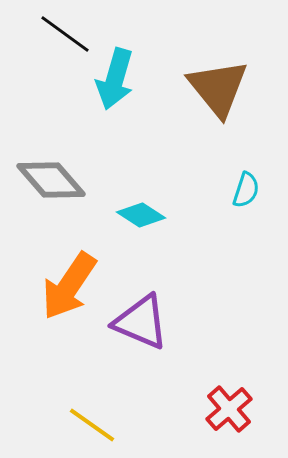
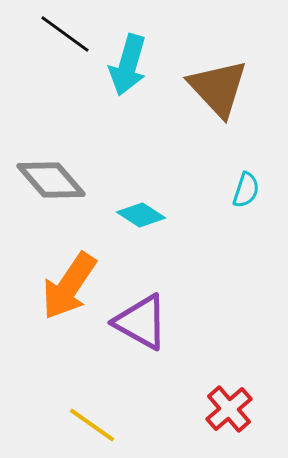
cyan arrow: moved 13 px right, 14 px up
brown triangle: rotated 4 degrees counterclockwise
purple triangle: rotated 6 degrees clockwise
